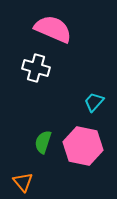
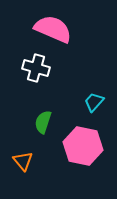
green semicircle: moved 20 px up
orange triangle: moved 21 px up
